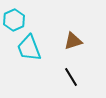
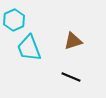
black line: rotated 36 degrees counterclockwise
